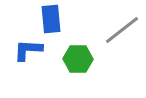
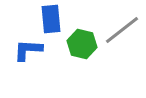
green hexagon: moved 4 px right, 15 px up; rotated 12 degrees clockwise
